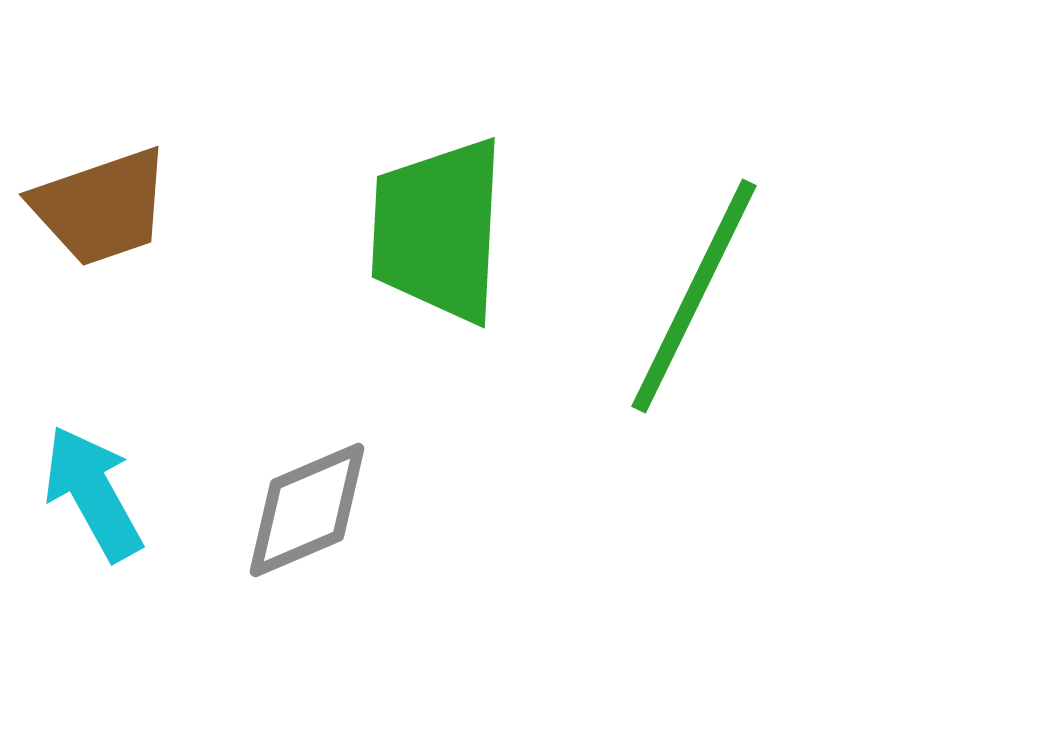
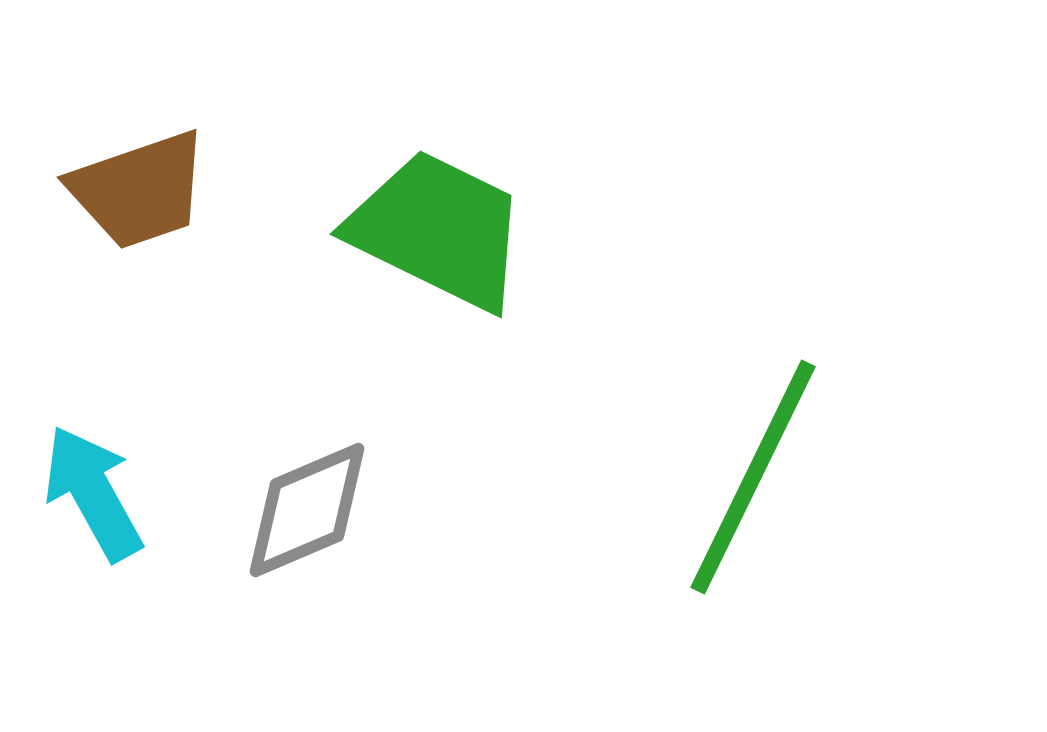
brown trapezoid: moved 38 px right, 17 px up
green trapezoid: rotated 113 degrees clockwise
green line: moved 59 px right, 181 px down
